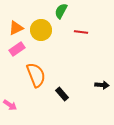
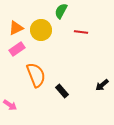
black arrow: rotated 136 degrees clockwise
black rectangle: moved 3 px up
